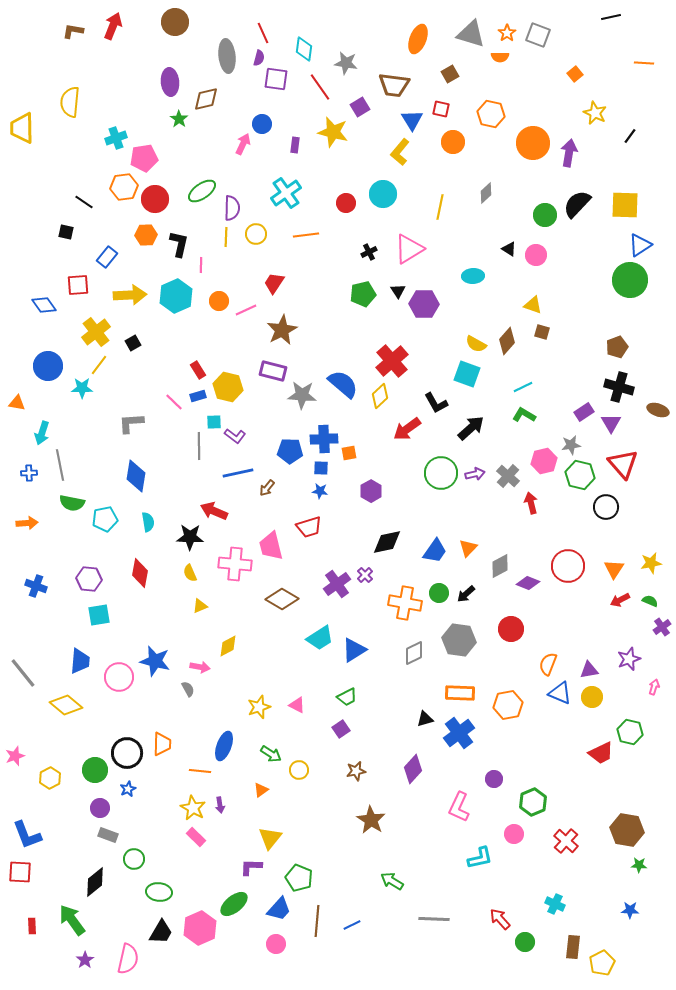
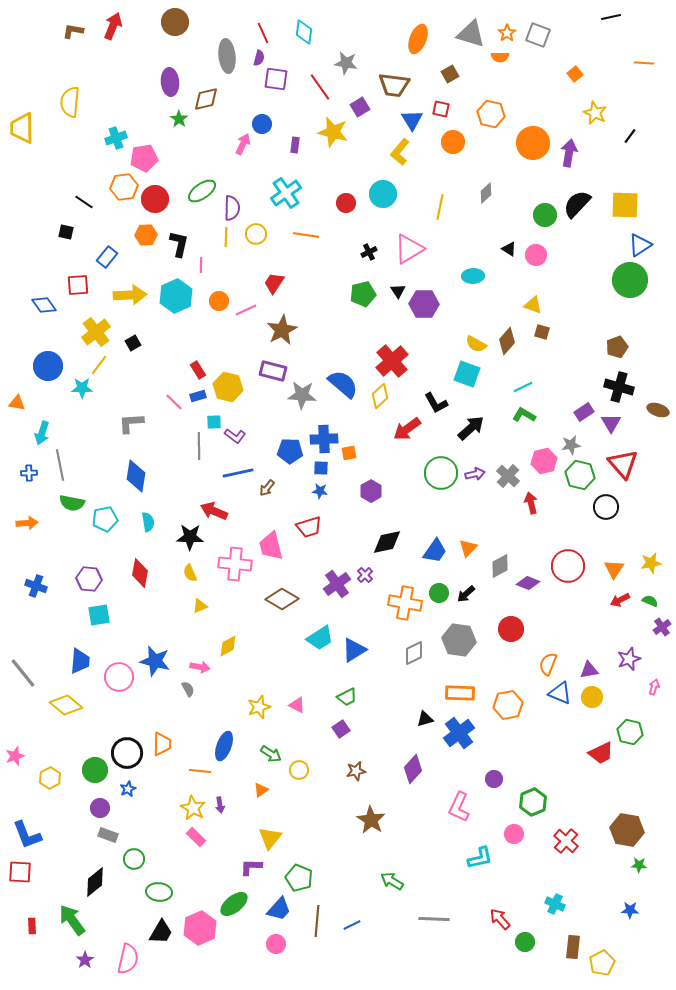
cyan diamond at (304, 49): moved 17 px up
orange line at (306, 235): rotated 15 degrees clockwise
